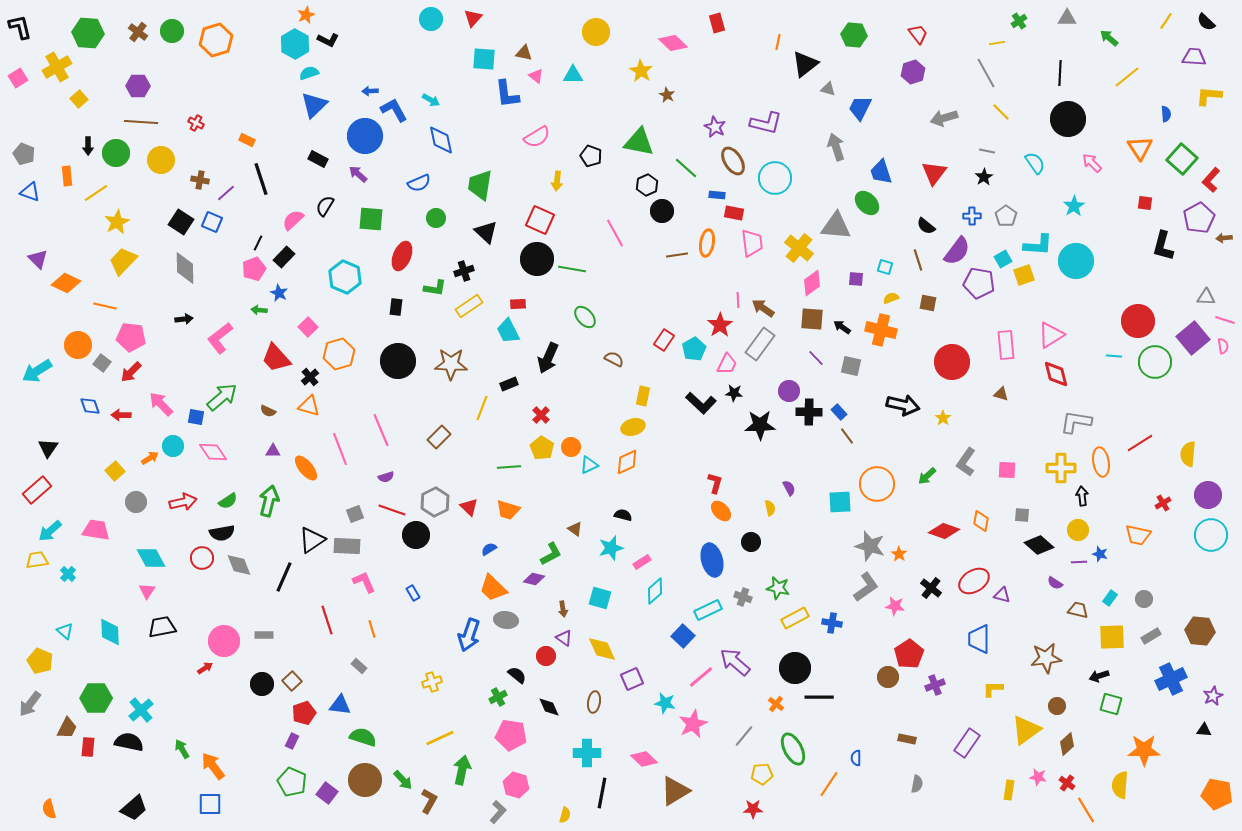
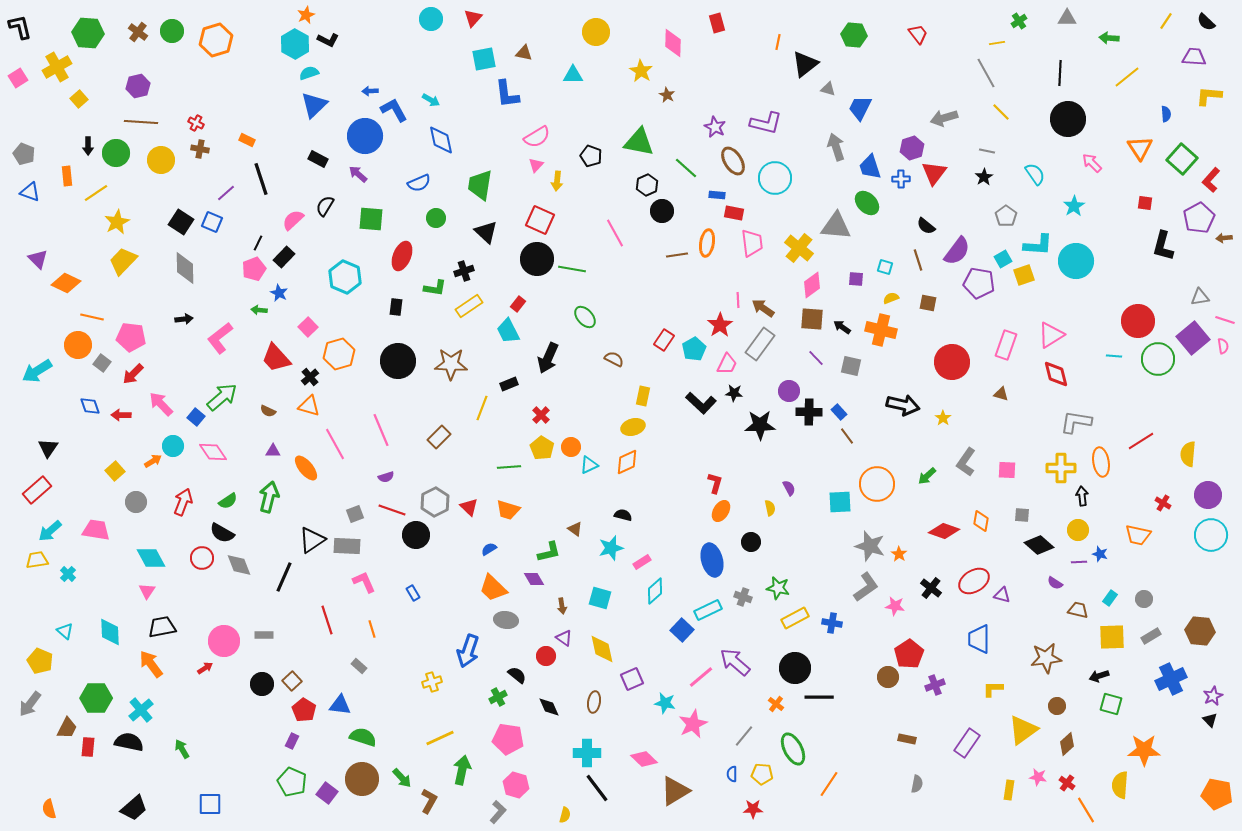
green arrow at (1109, 38): rotated 36 degrees counterclockwise
pink diamond at (673, 43): rotated 48 degrees clockwise
cyan square at (484, 59): rotated 15 degrees counterclockwise
purple hexagon at (913, 72): moved 1 px left, 76 px down
pink triangle at (536, 76): moved 89 px down; rotated 35 degrees clockwise
purple hexagon at (138, 86): rotated 15 degrees counterclockwise
cyan semicircle at (1035, 163): moved 11 px down
blue trapezoid at (881, 172): moved 11 px left, 5 px up
brown cross at (200, 180): moved 31 px up
blue cross at (972, 216): moved 71 px left, 37 px up
pink diamond at (812, 283): moved 2 px down
gray triangle at (1206, 297): moved 6 px left; rotated 12 degrees counterclockwise
red rectangle at (518, 304): rotated 49 degrees counterclockwise
orange line at (105, 306): moved 13 px left, 11 px down
pink rectangle at (1006, 345): rotated 24 degrees clockwise
green circle at (1155, 362): moved 3 px right, 3 px up
red arrow at (131, 372): moved 2 px right, 2 px down
blue square at (196, 417): rotated 30 degrees clockwise
red line at (1140, 443): moved 1 px right, 2 px up
pink line at (340, 449): moved 5 px left, 5 px up; rotated 8 degrees counterclockwise
orange arrow at (150, 458): moved 3 px right, 3 px down
green arrow at (269, 501): moved 4 px up
red arrow at (183, 502): rotated 56 degrees counterclockwise
red cross at (1163, 503): rotated 28 degrees counterclockwise
orange ellipse at (721, 511): rotated 75 degrees clockwise
black semicircle at (222, 533): rotated 40 degrees clockwise
green L-shape at (551, 554): moved 2 px left, 2 px up; rotated 15 degrees clockwise
purple diamond at (534, 579): rotated 45 degrees clockwise
brown arrow at (563, 609): moved 1 px left, 3 px up
blue arrow at (469, 635): moved 1 px left, 16 px down
blue square at (683, 636): moved 1 px left, 6 px up
yellow diamond at (602, 649): rotated 12 degrees clockwise
red pentagon at (304, 713): moved 3 px up; rotated 20 degrees counterclockwise
yellow triangle at (1026, 730): moved 3 px left
black triangle at (1204, 730): moved 6 px right, 10 px up; rotated 42 degrees clockwise
pink pentagon at (511, 735): moved 3 px left, 4 px down
blue semicircle at (856, 758): moved 124 px left, 16 px down
orange arrow at (213, 766): moved 62 px left, 102 px up
yellow pentagon at (762, 774): rotated 10 degrees clockwise
brown circle at (365, 780): moved 3 px left, 1 px up
green arrow at (403, 780): moved 1 px left, 2 px up
black line at (602, 793): moved 5 px left, 5 px up; rotated 48 degrees counterclockwise
